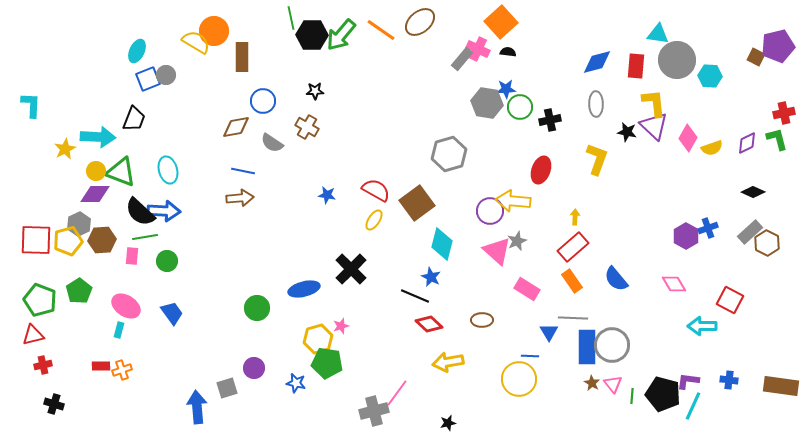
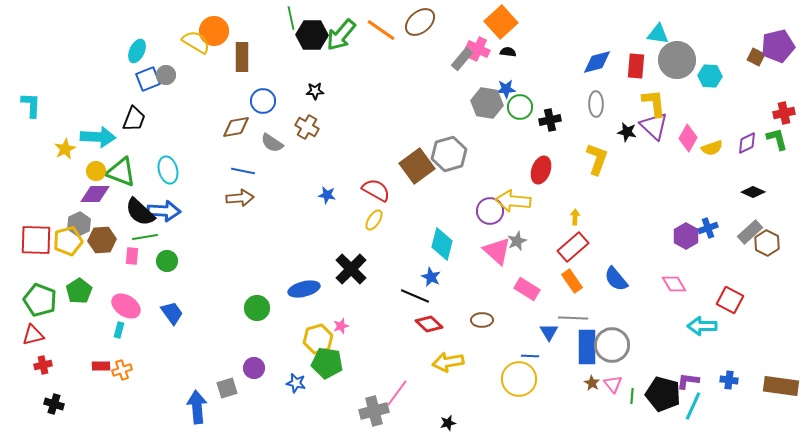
brown square at (417, 203): moved 37 px up
